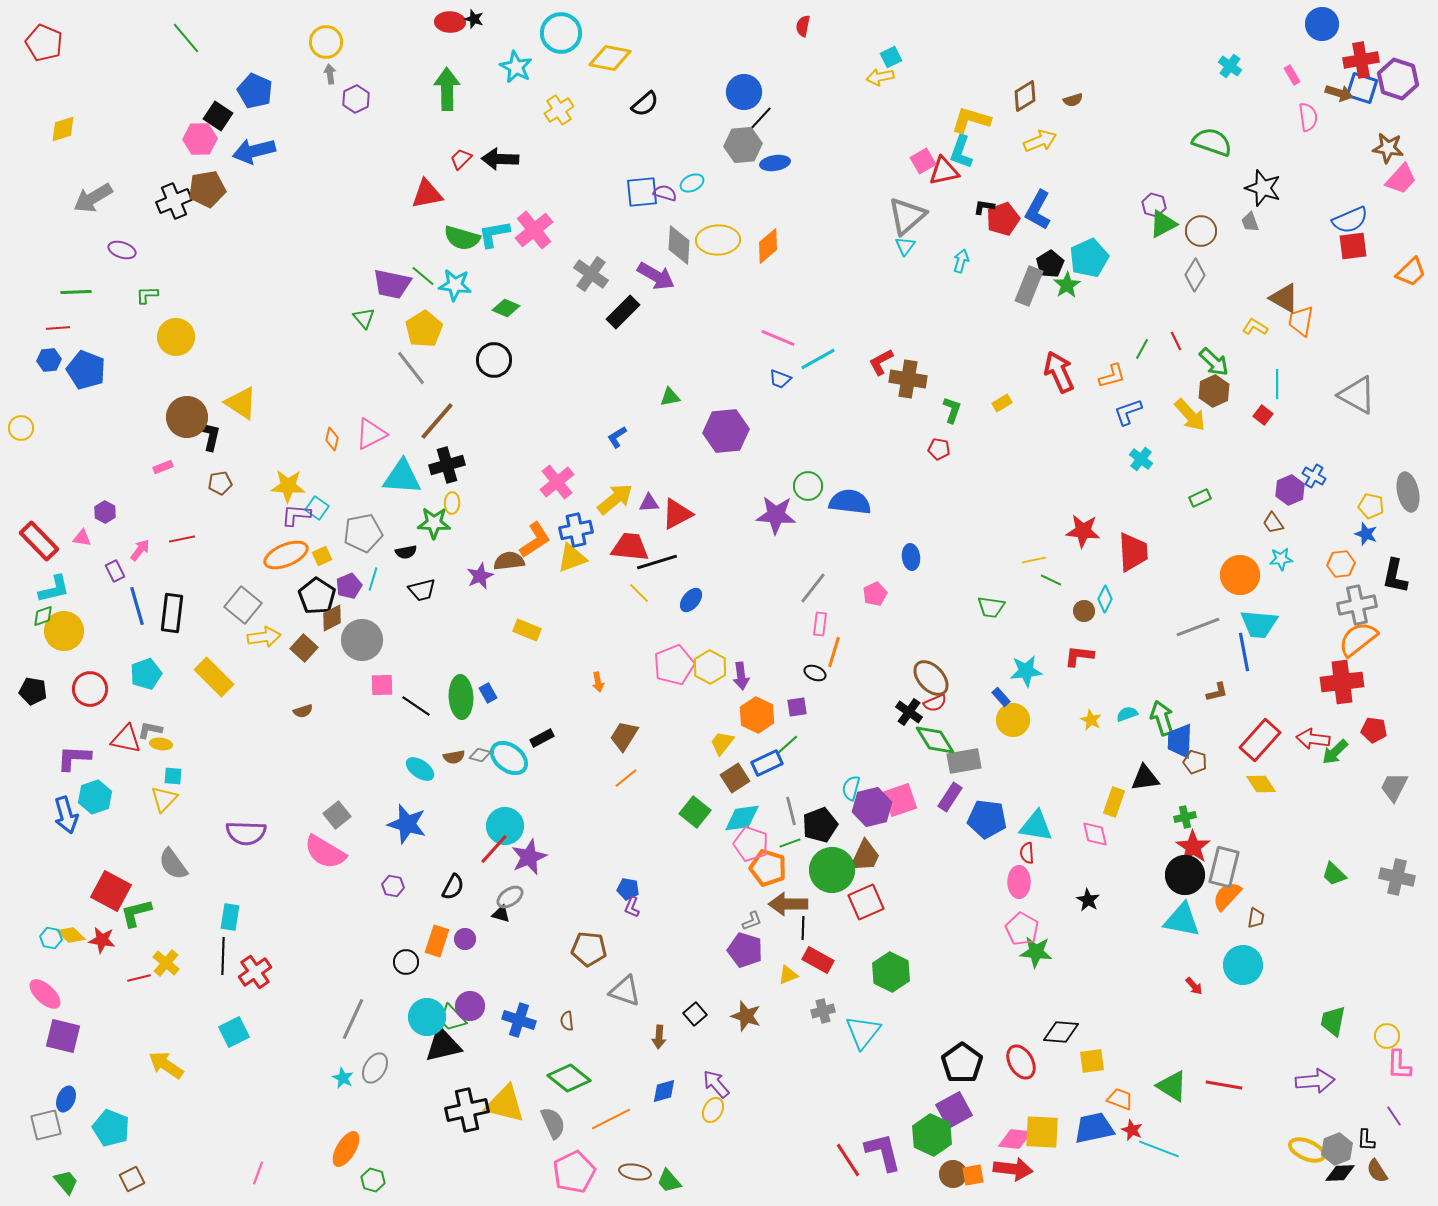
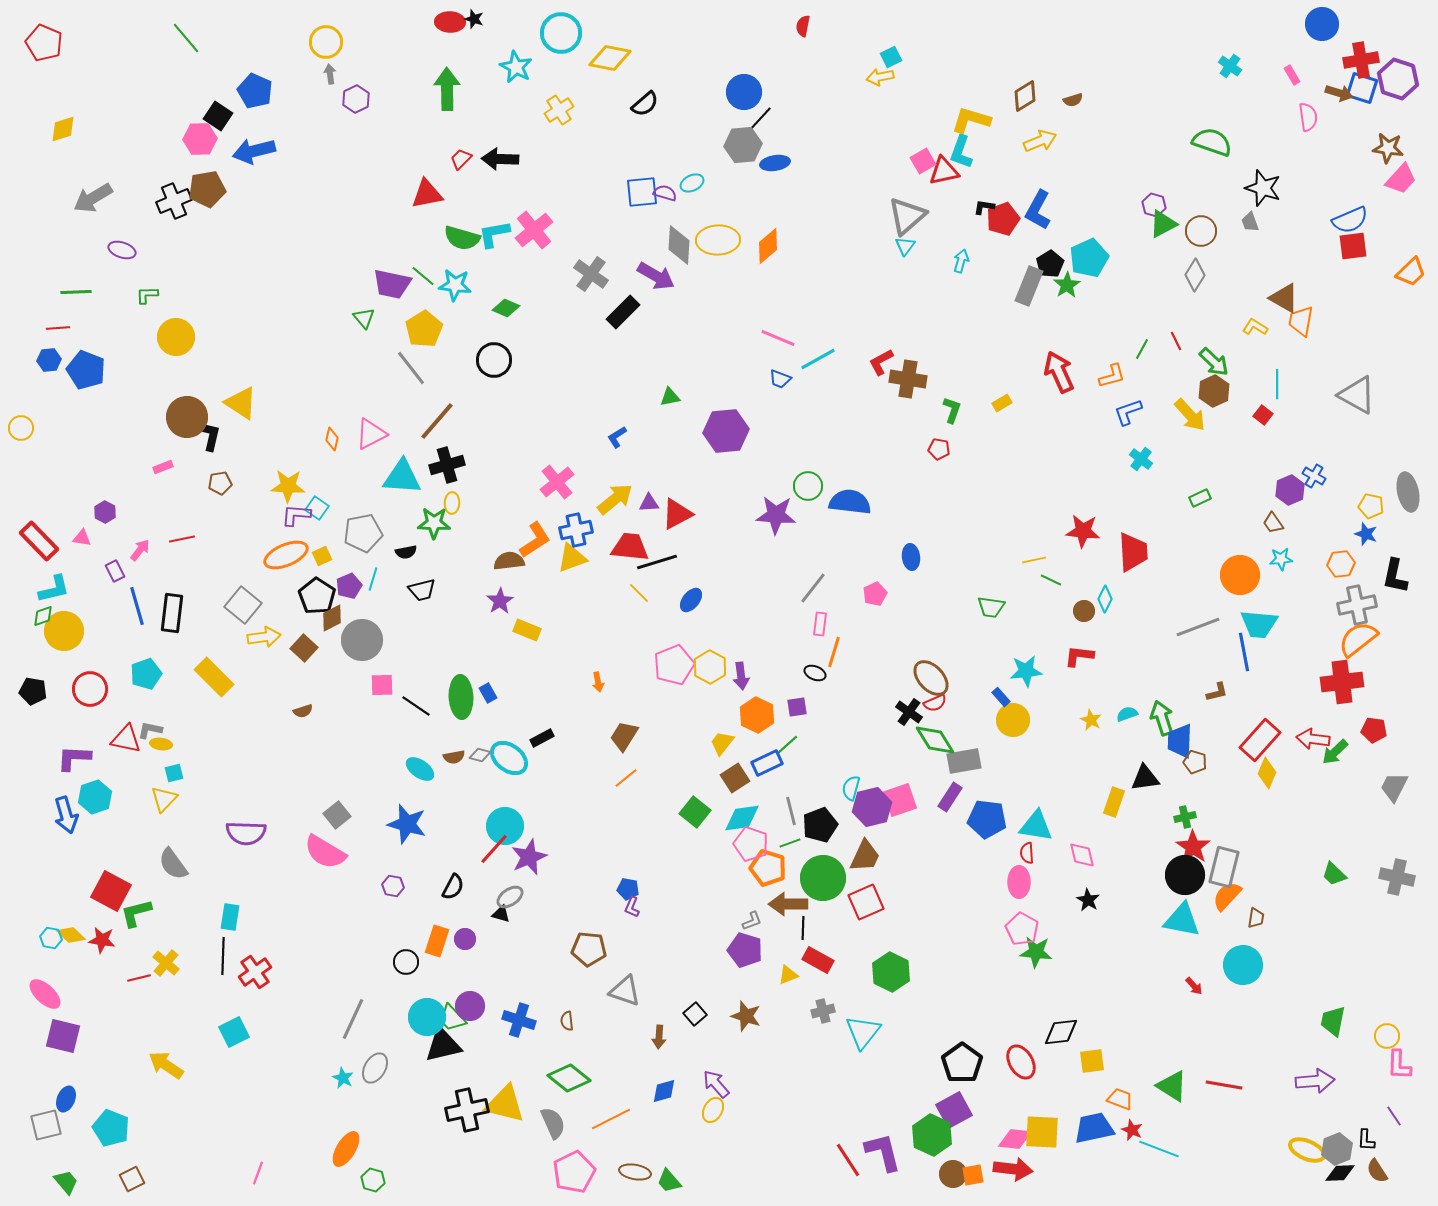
purple star at (480, 576): moved 20 px right, 25 px down; rotated 8 degrees counterclockwise
cyan square at (173, 776): moved 1 px right, 3 px up; rotated 18 degrees counterclockwise
yellow diamond at (1261, 784): moved 6 px right, 11 px up; rotated 56 degrees clockwise
pink diamond at (1095, 834): moved 13 px left, 21 px down
green circle at (832, 870): moved 9 px left, 8 px down
black diamond at (1061, 1032): rotated 12 degrees counterclockwise
